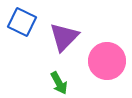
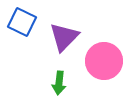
pink circle: moved 3 px left
green arrow: rotated 35 degrees clockwise
